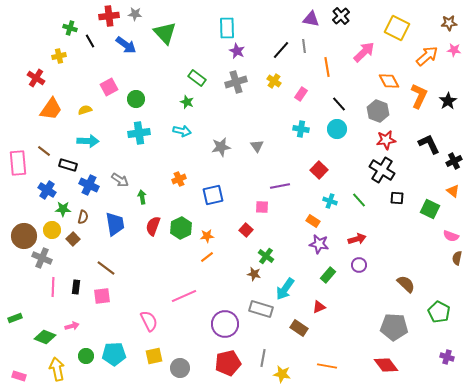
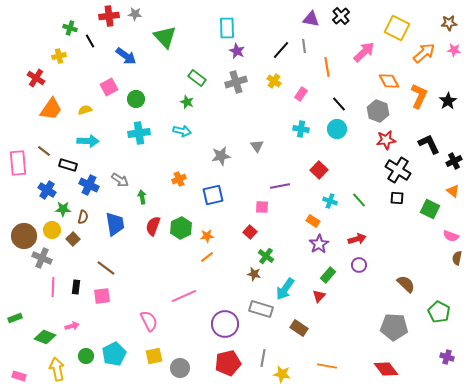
green triangle at (165, 33): moved 4 px down
blue arrow at (126, 45): moved 11 px down
orange arrow at (427, 56): moved 3 px left, 3 px up
gray star at (221, 147): moved 9 px down
black cross at (382, 170): moved 16 px right
red square at (246, 230): moved 4 px right, 2 px down
purple star at (319, 244): rotated 30 degrees clockwise
red triangle at (319, 307): moved 11 px up; rotated 24 degrees counterclockwise
cyan pentagon at (114, 354): rotated 25 degrees counterclockwise
red diamond at (386, 365): moved 4 px down
